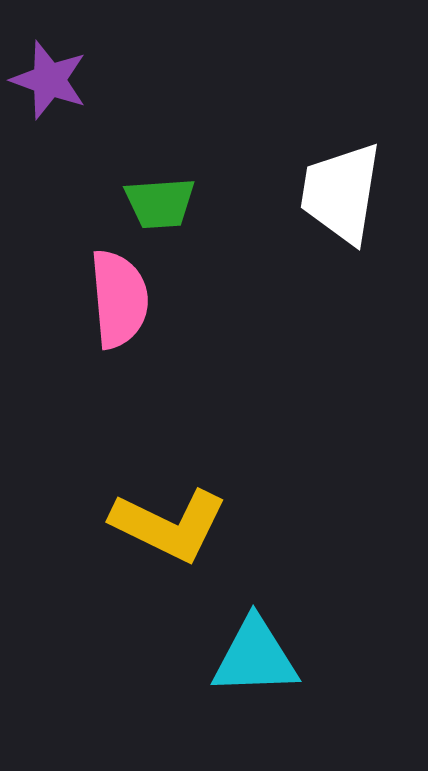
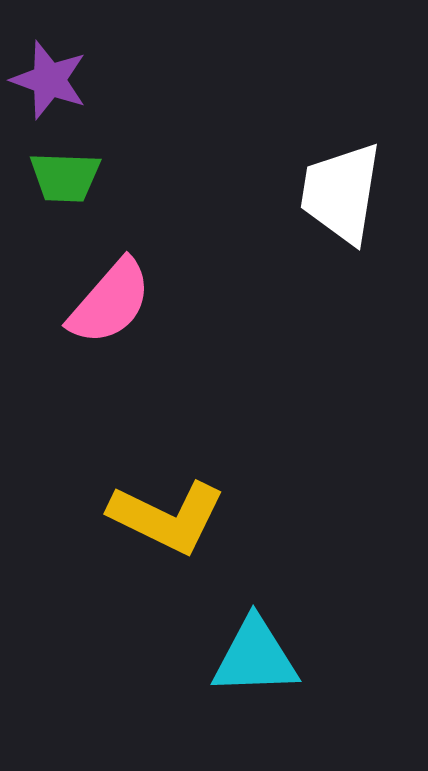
green trapezoid: moved 95 px left, 26 px up; rotated 6 degrees clockwise
pink semicircle: moved 9 px left, 3 px down; rotated 46 degrees clockwise
yellow L-shape: moved 2 px left, 8 px up
